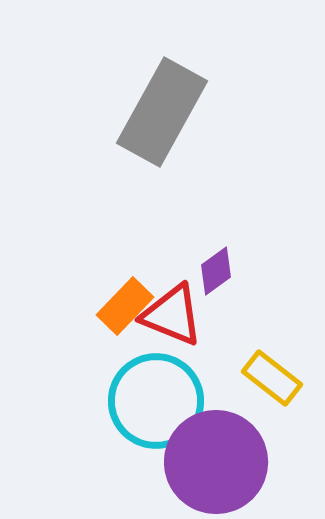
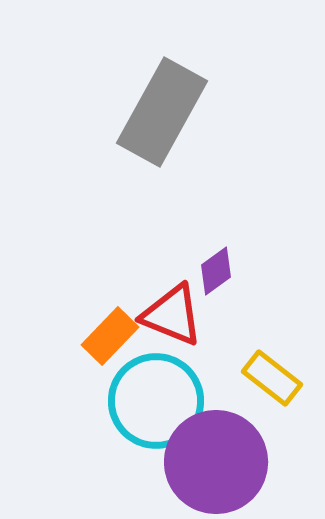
orange rectangle: moved 15 px left, 30 px down
